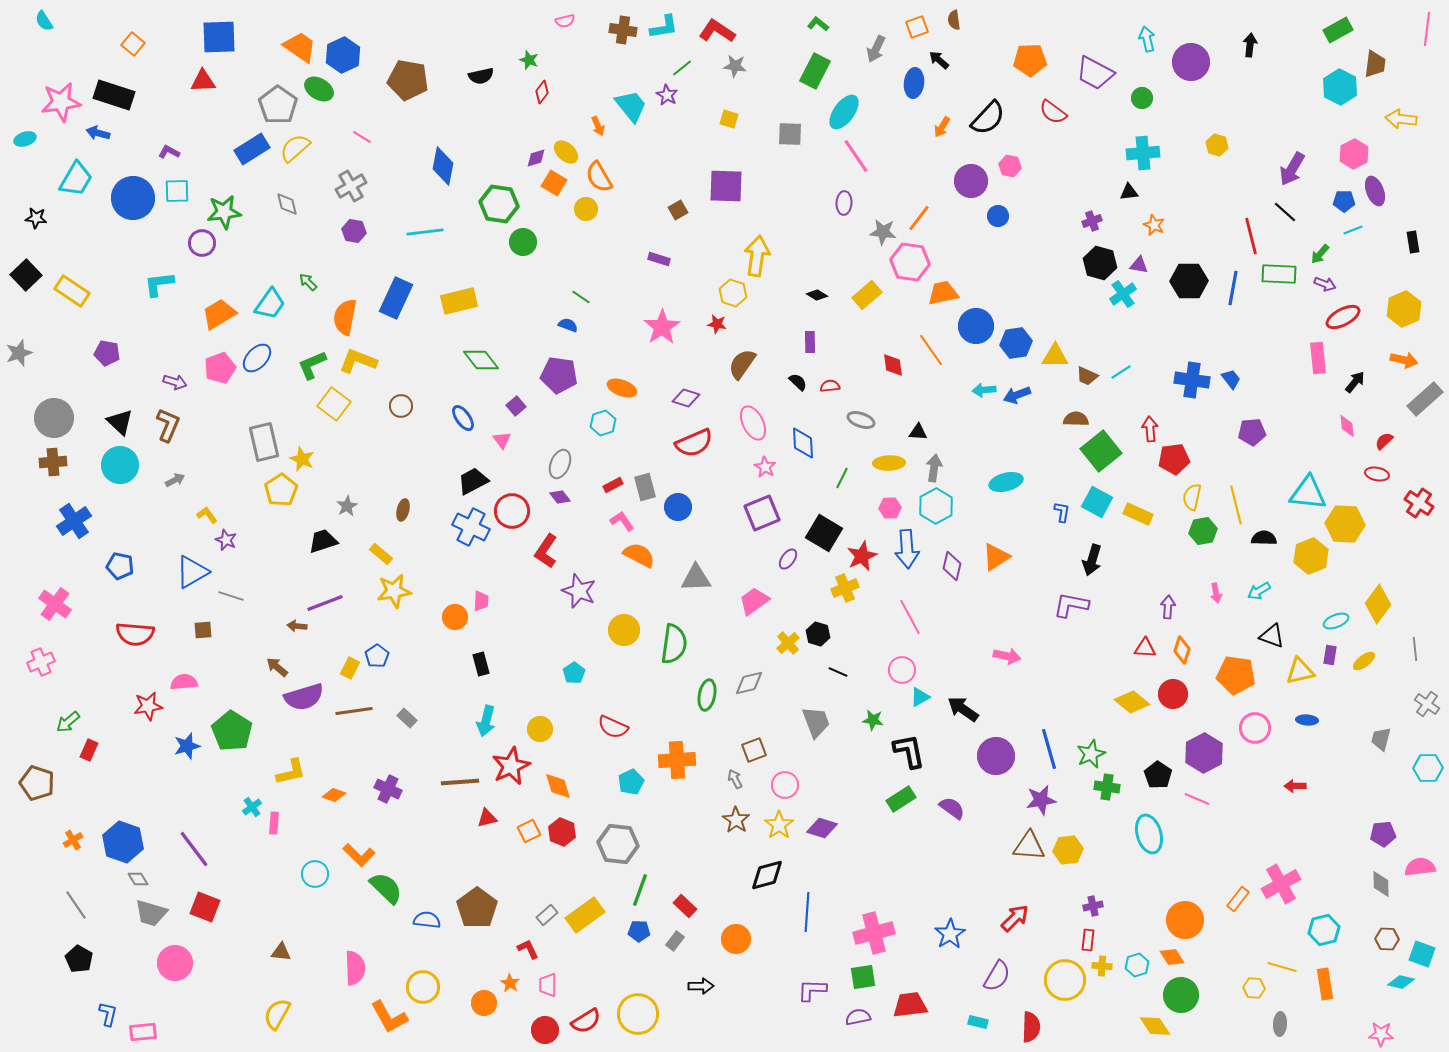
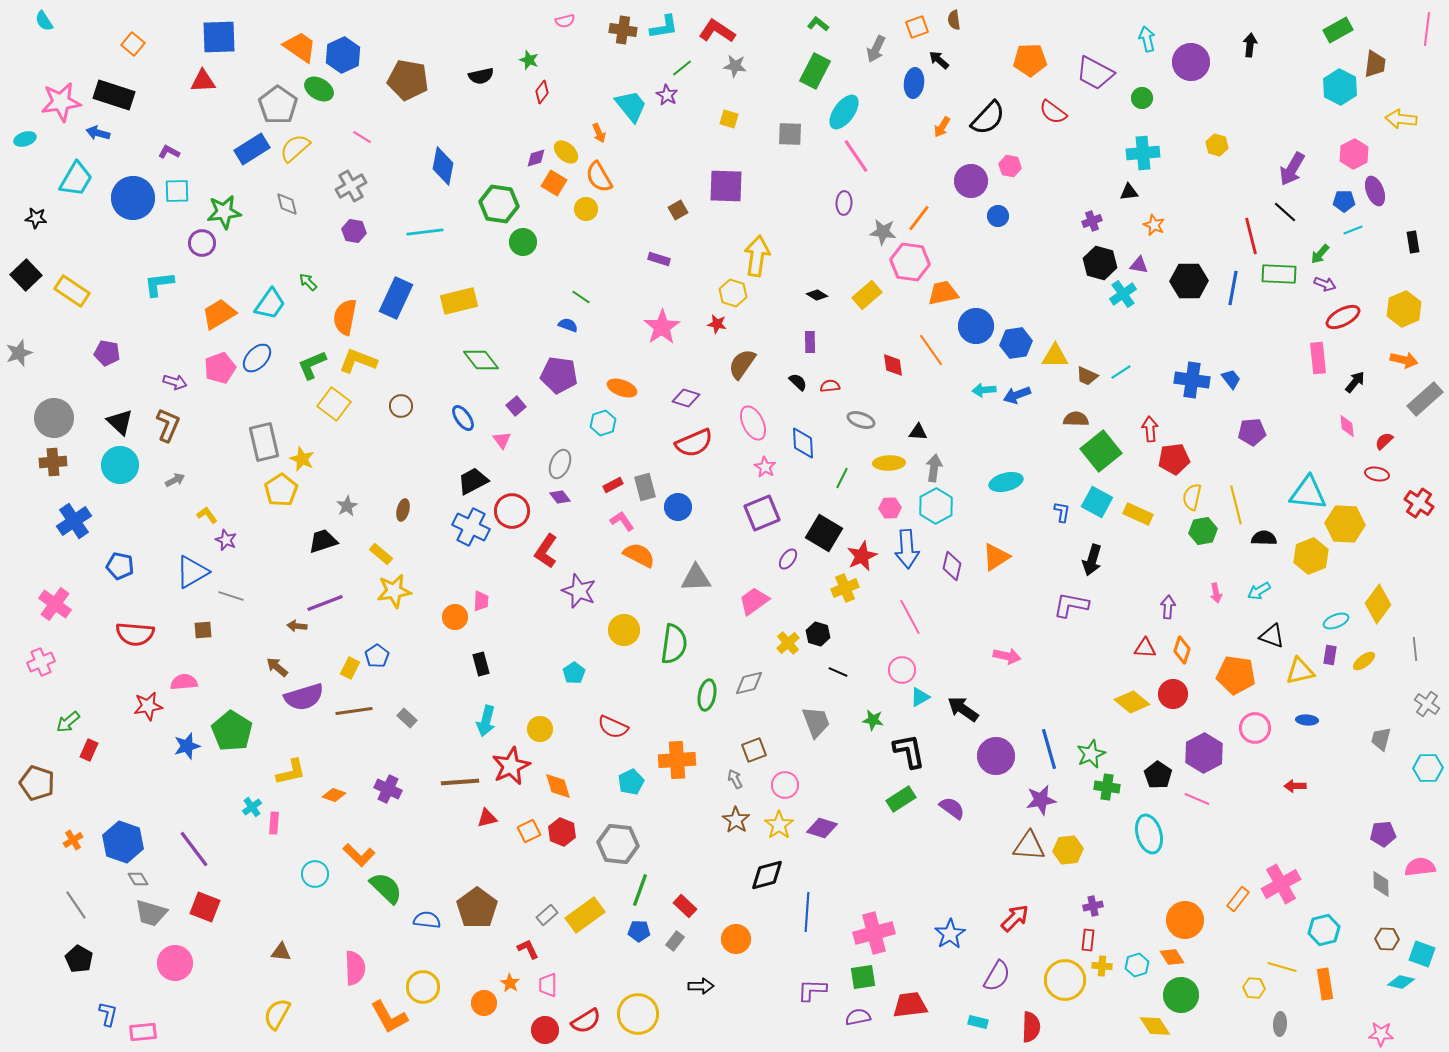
orange arrow at (598, 126): moved 1 px right, 7 px down
